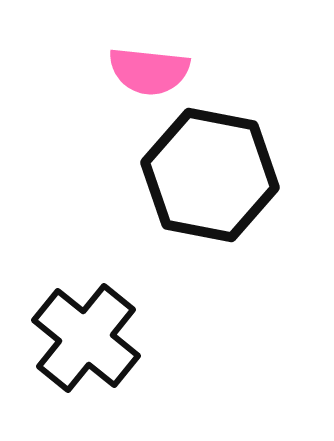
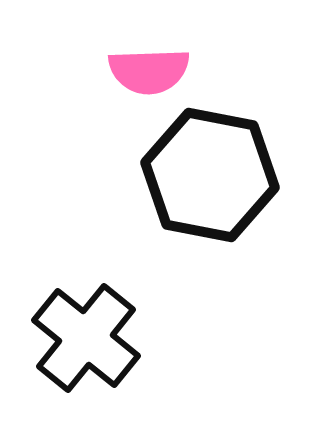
pink semicircle: rotated 8 degrees counterclockwise
